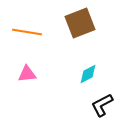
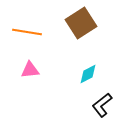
brown square: moved 1 px right; rotated 12 degrees counterclockwise
pink triangle: moved 3 px right, 4 px up
black L-shape: rotated 10 degrees counterclockwise
